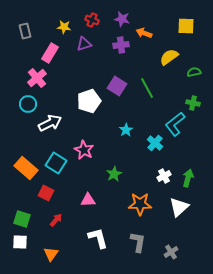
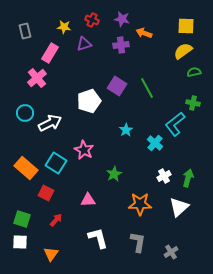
yellow semicircle: moved 14 px right, 6 px up
cyan circle: moved 3 px left, 9 px down
